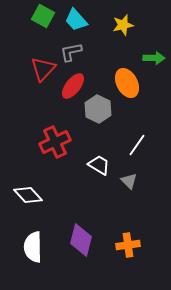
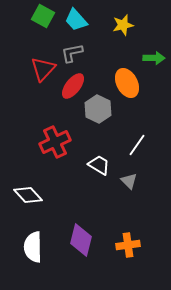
gray L-shape: moved 1 px right, 1 px down
